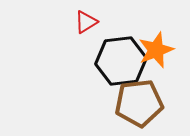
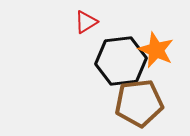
orange star: rotated 27 degrees counterclockwise
